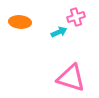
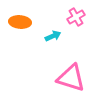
pink cross: rotated 12 degrees counterclockwise
cyan arrow: moved 6 px left, 4 px down
